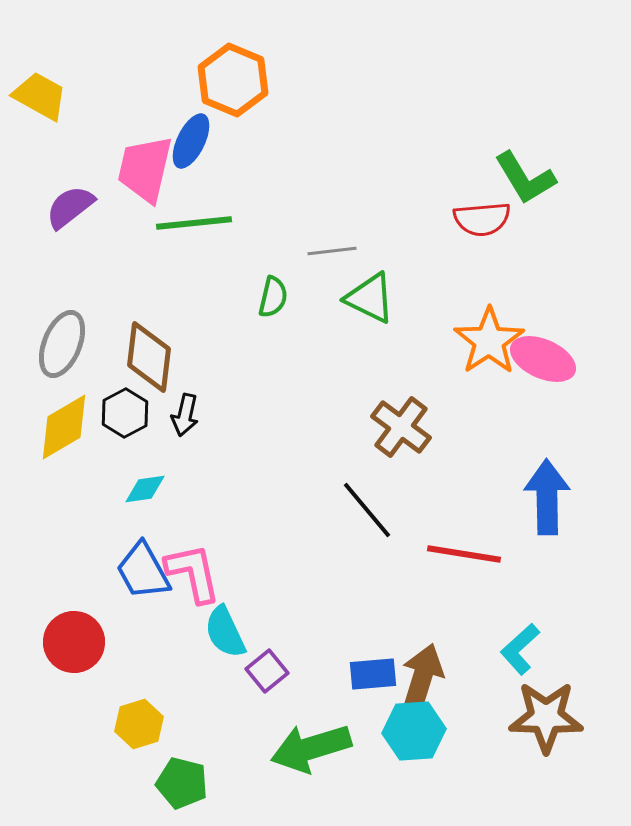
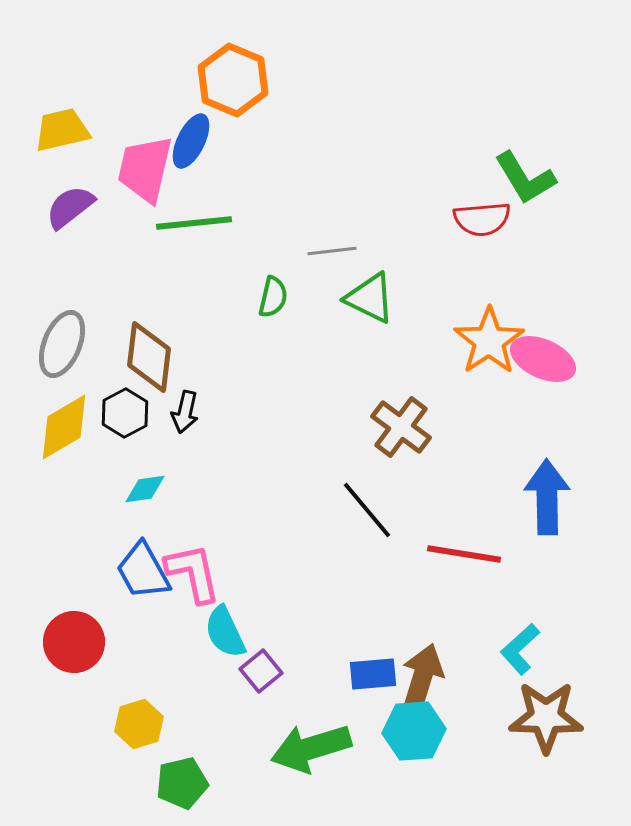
yellow trapezoid: moved 22 px right, 34 px down; rotated 42 degrees counterclockwise
black arrow: moved 3 px up
purple square: moved 6 px left
green pentagon: rotated 27 degrees counterclockwise
